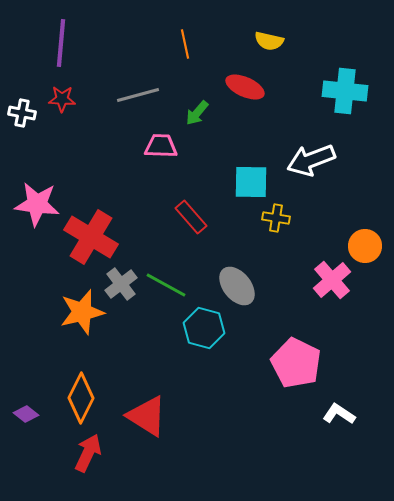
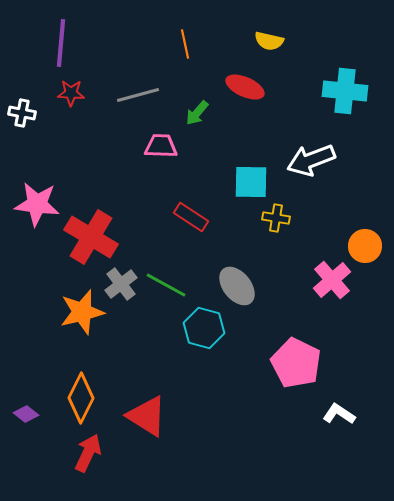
red star: moved 9 px right, 6 px up
red rectangle: rotated 16 degrees counterclockwise
